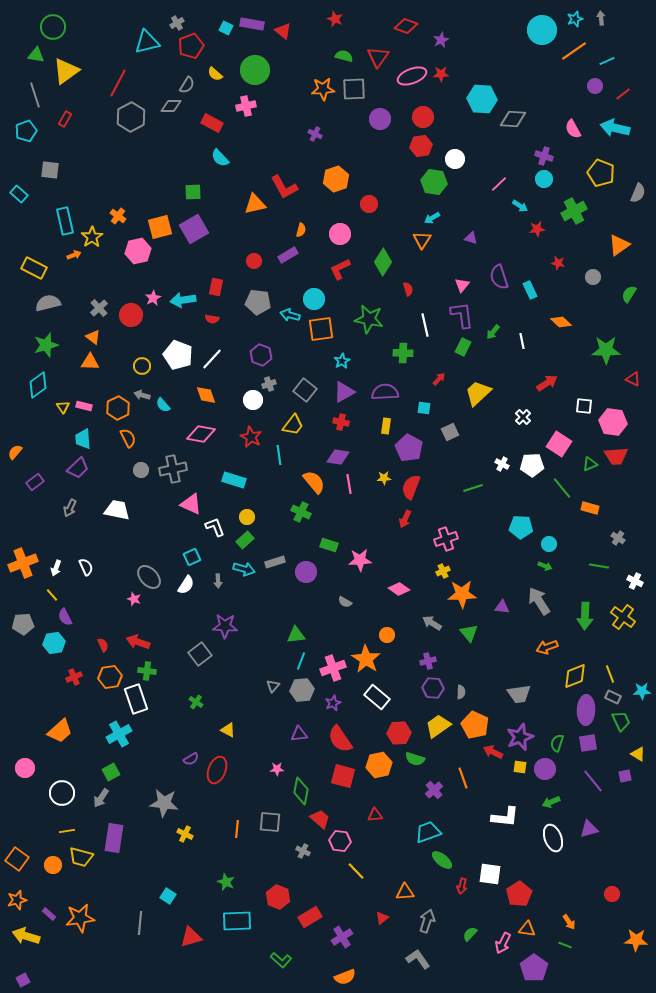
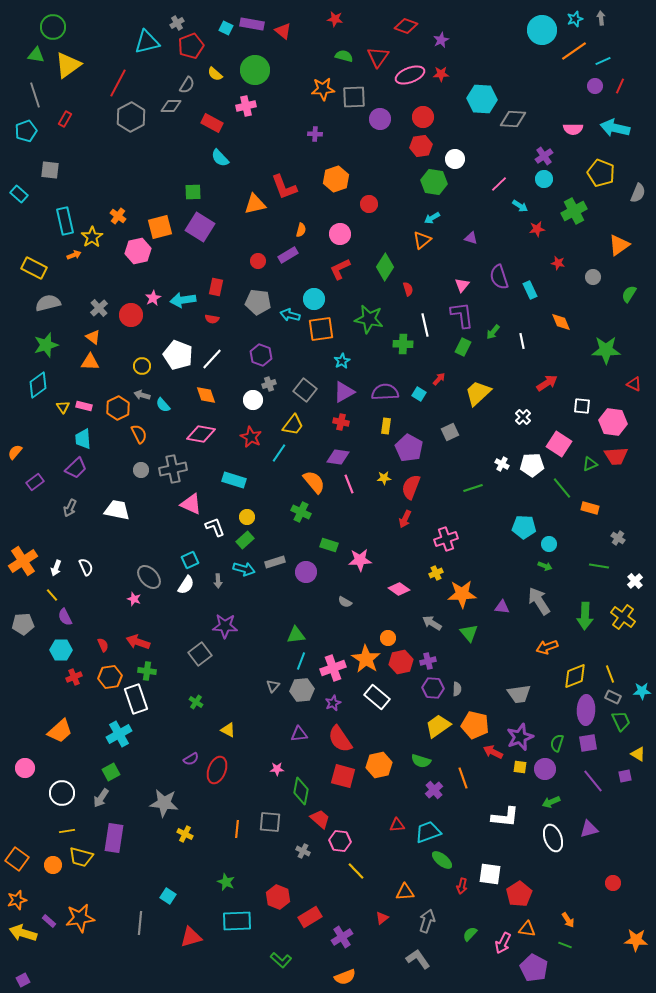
red star at (335, 19): rotated 14 degrees counterclockwise
cyan line at (607, 61): moved 4 px left
yellow triangle at (66, 71): moved 2 px right, 6 px up
pink ellipse at (412, 76): moved 2 px left, 1 px up
gray square at (354, 89): moved 8 px down
red line at (623, 94): moved 3 px left, 8 px up; rotated 28 degrees counterclockwise
pink semicircle at (573, 129): rotated 60 degrees counterclockwise
purple cross at (315, 134): rotated 24 degrees counterclockwise
purple cross at (544, 156): rotated 36 degrees clockwise
red L-shape at (284, 187): rotated 8 degrees clockwise
purple square at (194, 229): moved 6 px right, 2 px up; rotated 28 degrees counterclockwise
orange triangle at (422, 240): rotated 18 degrees clockwise
red circle at (254, 261): moved 4 px right
green diamond at (383, 262): moved 2 px right, 5 px down
orange diamond at (561, 322): rotated 25 degrees clockwise
green cross at (403, 353): moved 9 px up
red triangle at (633, 379): moved 1 px right, 5 px down
white square at (584, 406): moved 2 px left
cyan square at (424, 408): moved 5 px left, 14 px up; rotated 24 degrees clockwise
orange semicircle at (128, 438): moved 11 px right, 4 px up
cyan line at (279, 455): moved 2 px up; rotated 42 degrees clockwise
purple trapezoid at (78, 468): moved 2 px left
pink line at (349, 484): rotated 12 degrees counterclockwise
cyan pentagon at (521, 527): moved 3 px right
cyan square at (192, 557): moved 2 px left, 3 px down
orange cross at (23, 563): moved 2 px up; rotated 12 degrees counterclockwise
yellow cross at (443, 571): moved 7 px left, 2 px down
white cross at (635, 581): rotated 21 degrees clockwise
orange circle at (387, 635): moved 1 px right, 3 px down
cyan hexagon at (54, 643): moved 7 px right, 7 px down; rotated 10 degrees clockwise
gray semicircle at (461, 692): moved 4 px left, 3 px up
orange pentagon at (475, 725): rotated 12 degrees counterclockwise
red hexagon at (399, 733): moved 2 px right, 71 px up; rotated 10 degrees counterclockwise
green semicircle at (415, 759): moved 6 px right, 2 px down
red triangle at (375, 815): moved 22 px right, 10 px down
red circle at (612, 894): moved 1 px right, 11 px up
purple rectangle at (49, 914): moved 7 px down
orange arrow at (569, 922): moved 1 px left, 2 px up
yellow arrow at (26, 936): moved 3 px left, 3 px up
purple pentagon at (534, 968): rotated 8 degrees counterclockwise
